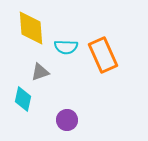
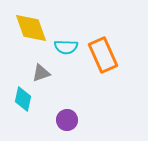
yellow diamond: rotated 15 degrees counterclockwise
gray triangle: moved 1 px right, 1 px down
